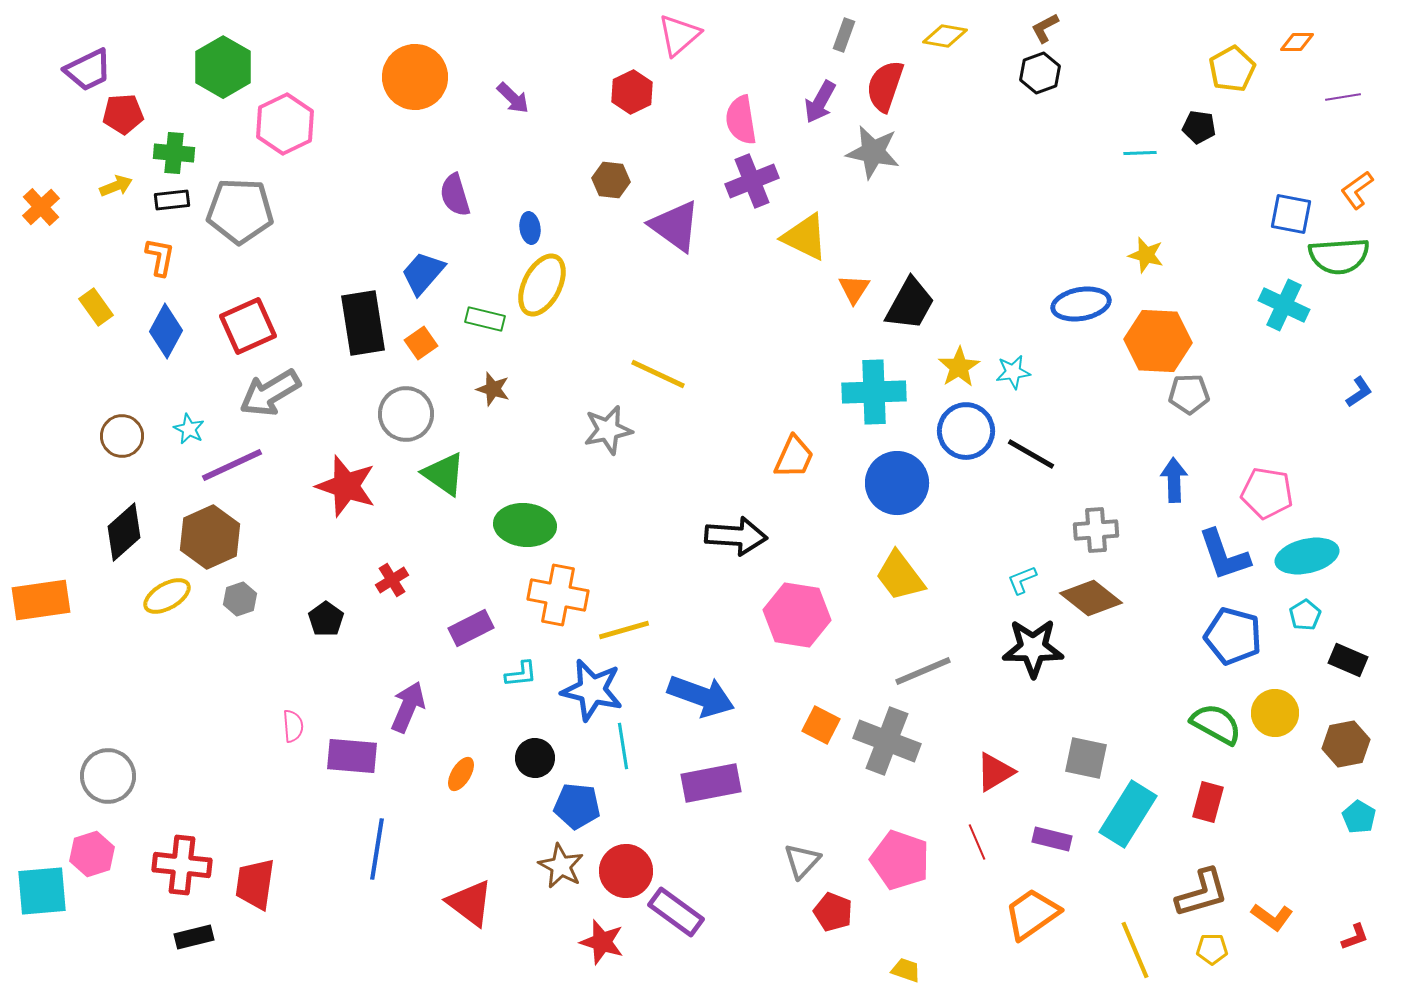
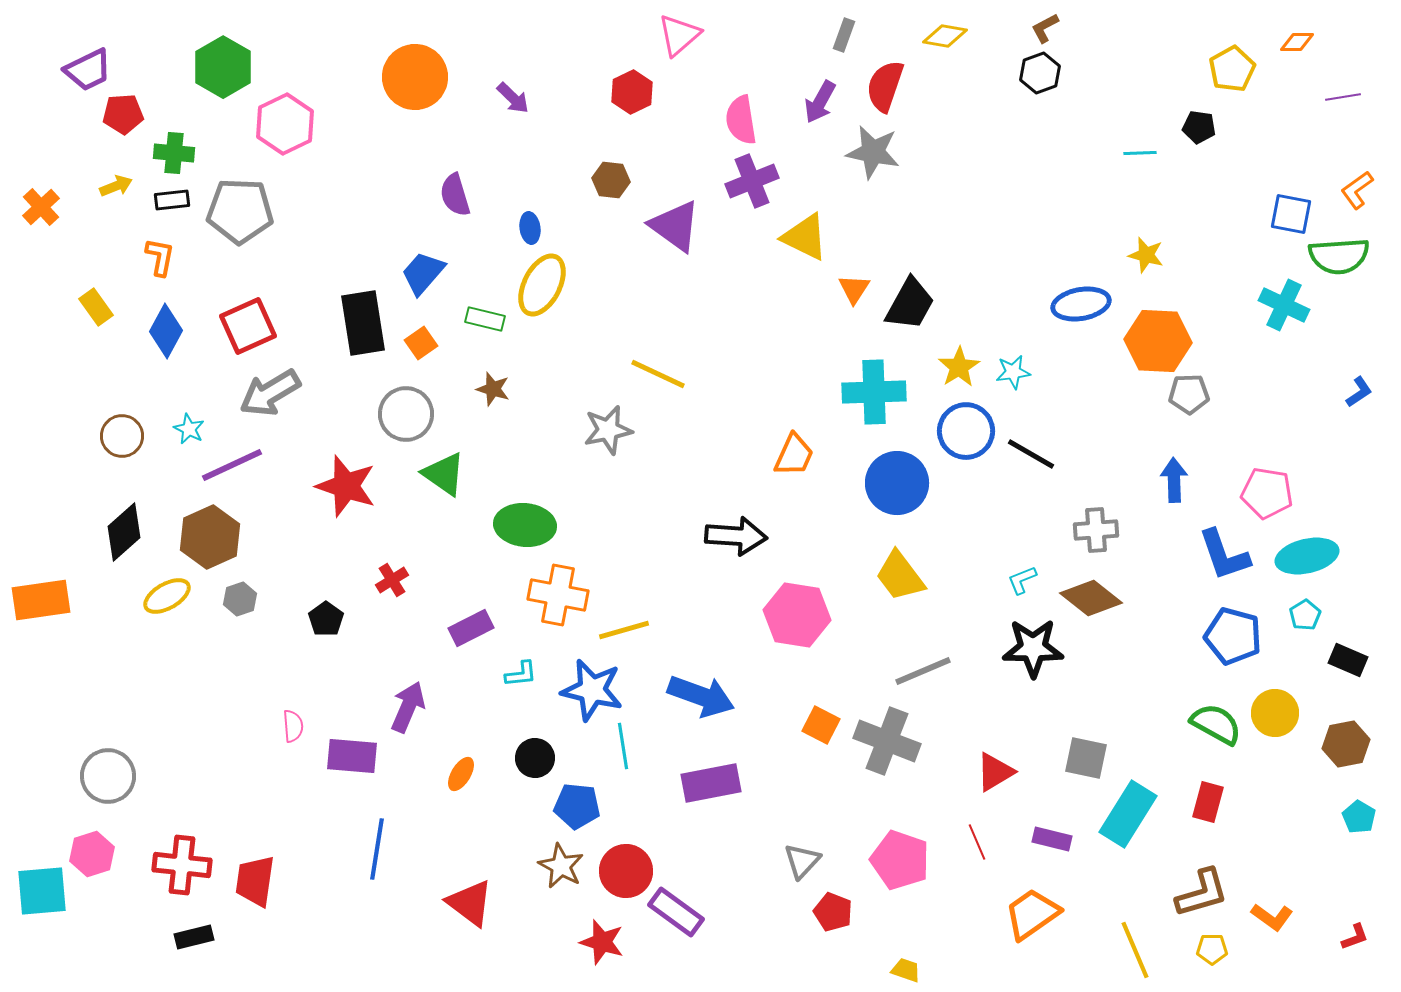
orange trapezoid at (794, 457): moved 2 px up
red trapezoid at (255, 884): moved 3 px up
